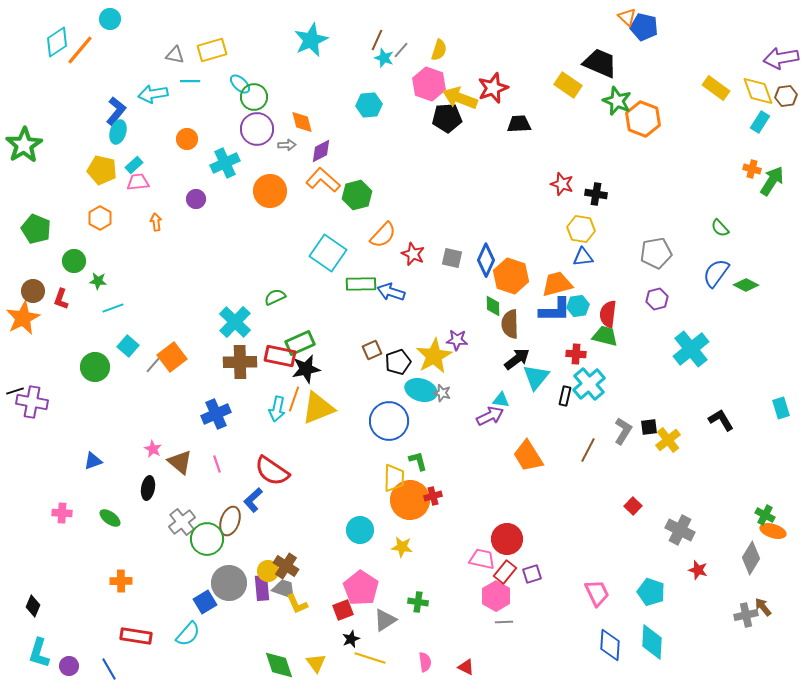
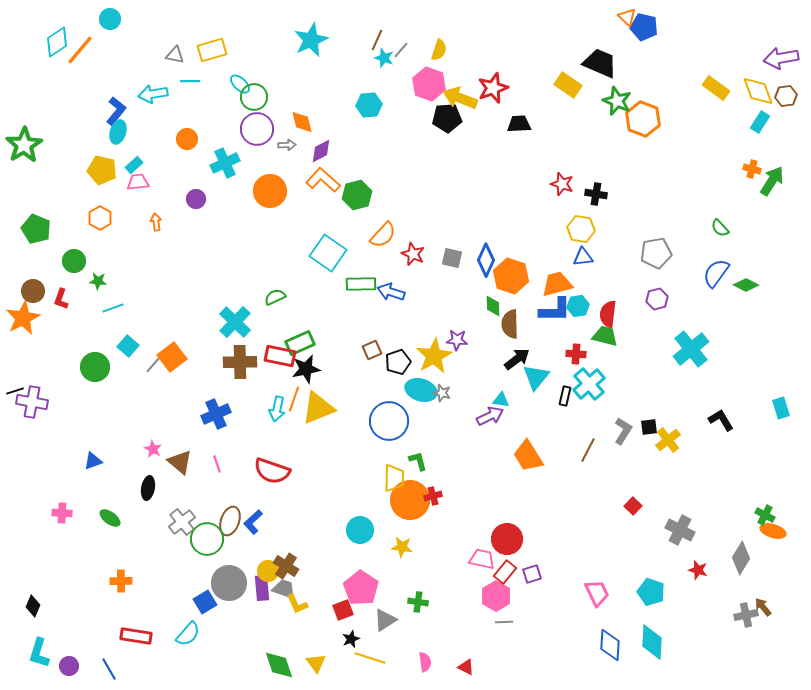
red semicircle at (272, 471): rotated 15 degrees counterclockwise
blue L-shape at (253, 500): moved 22 px down
gray diamond at (751, 558): moved 10 px left
